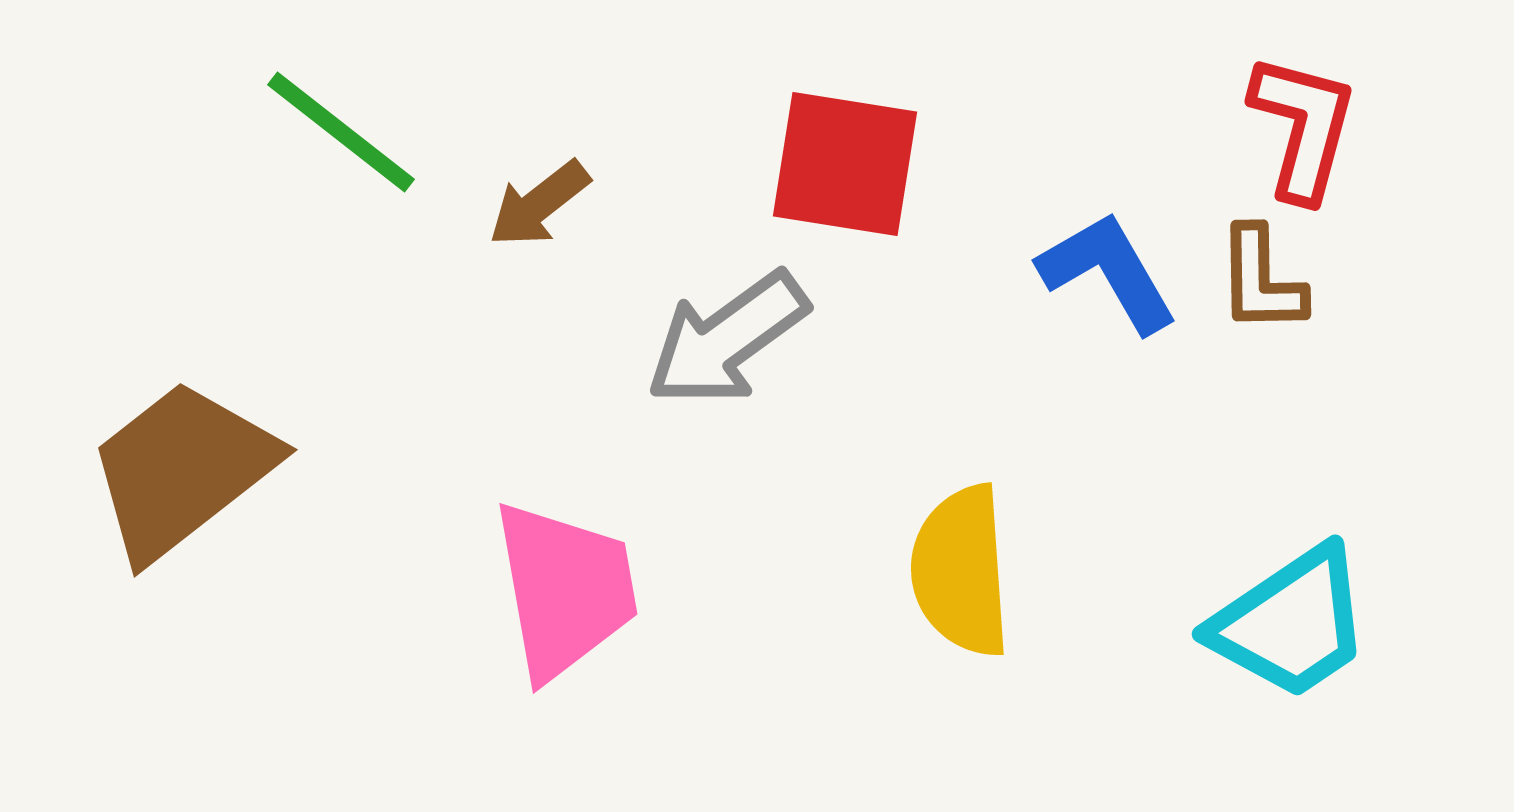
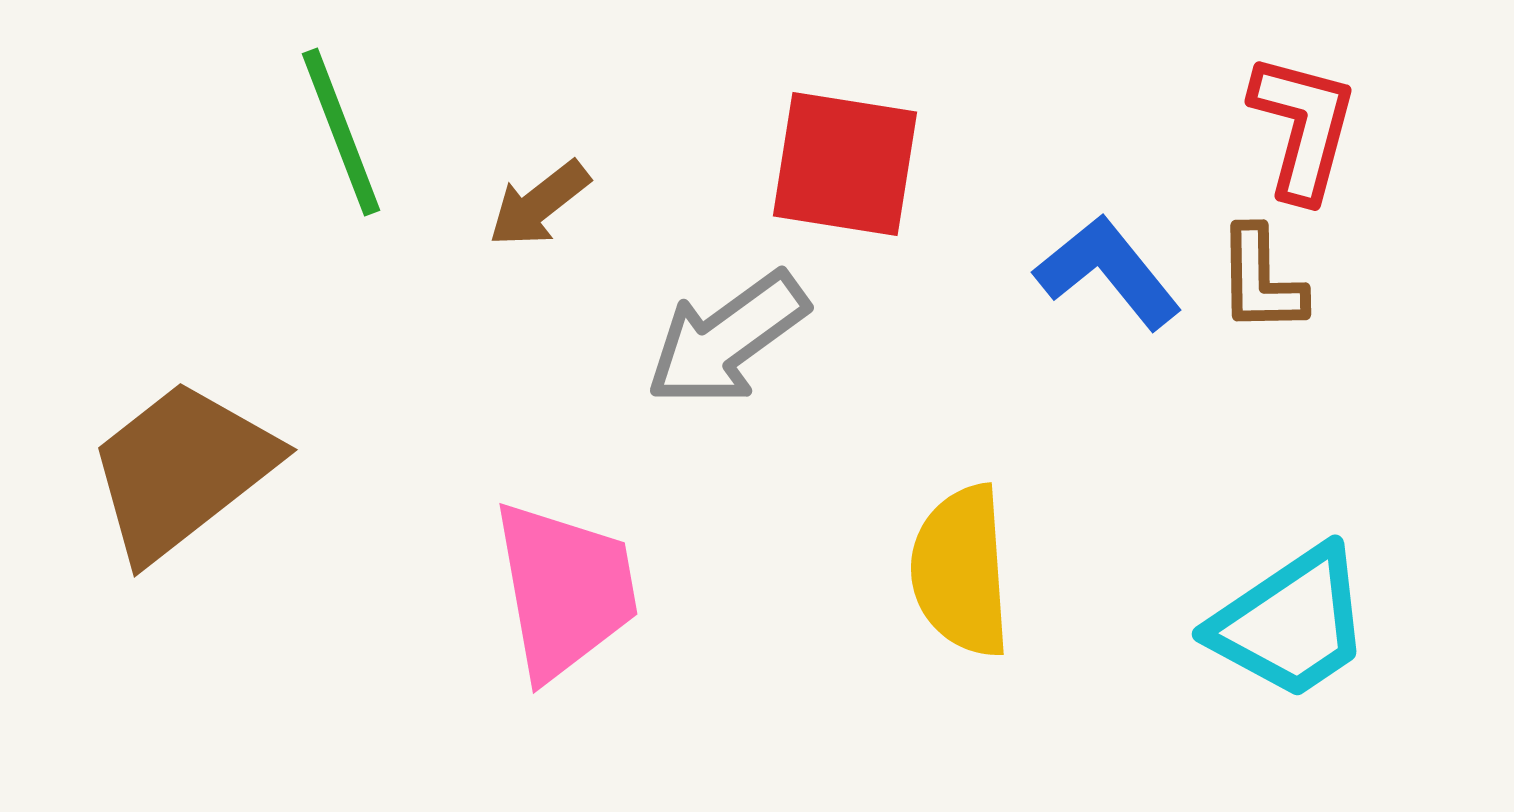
green line: rotated 31 degrees clockwise
blue L-shape: rotated 9 degrees counterclockwise
